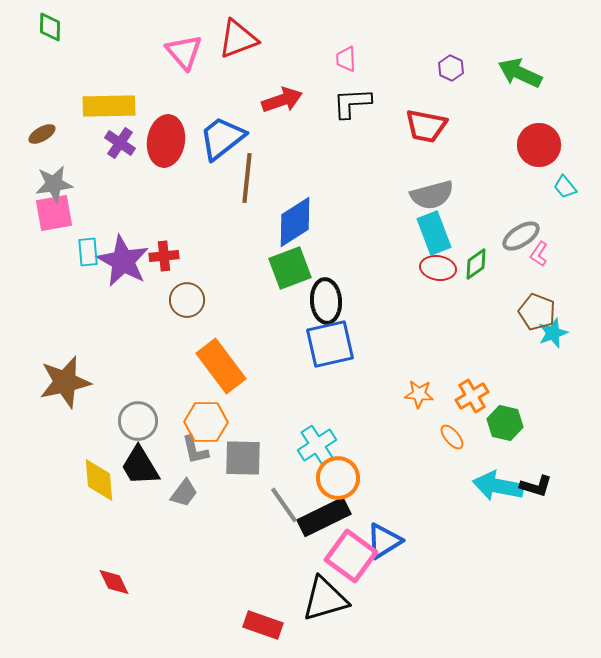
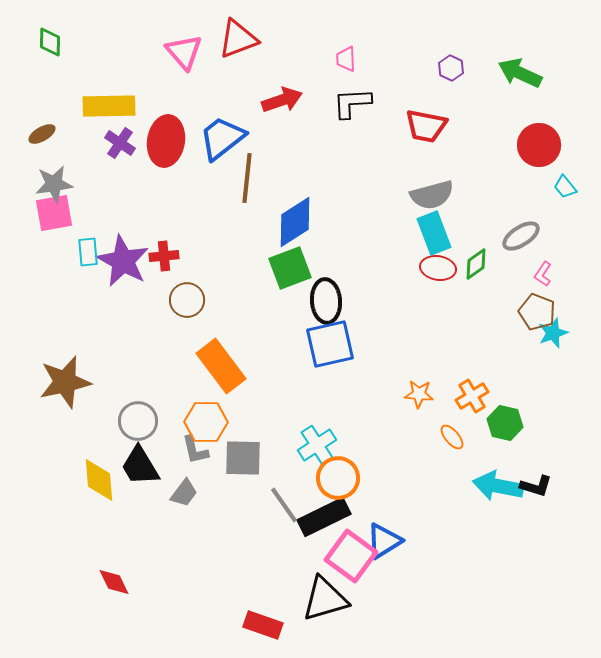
green diamond at (50, 27): moved 15 px down
pink L-shape at (539, 254): moved 4 px right, 20 px down
